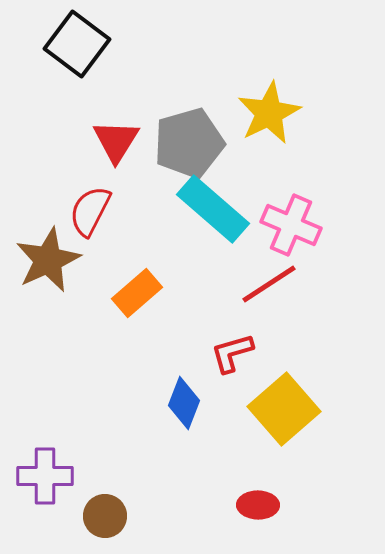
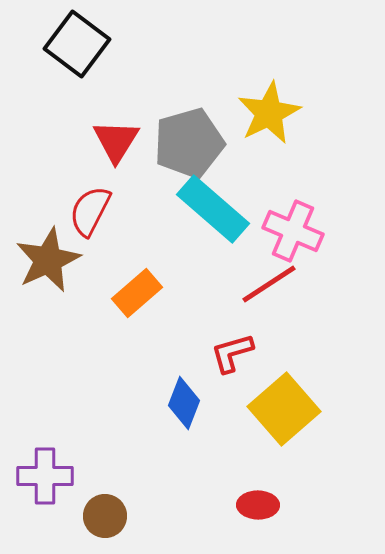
pink cross: moved 2 px right, 6 px down
